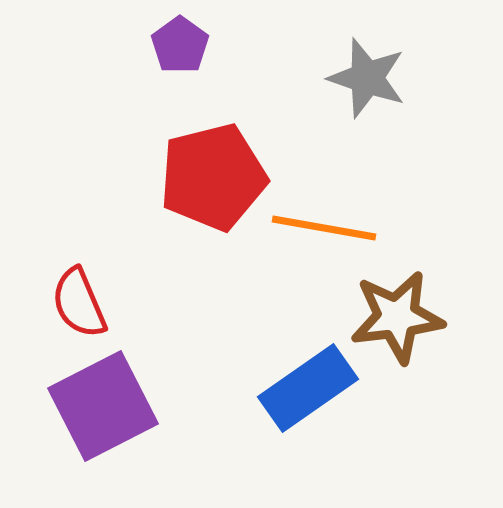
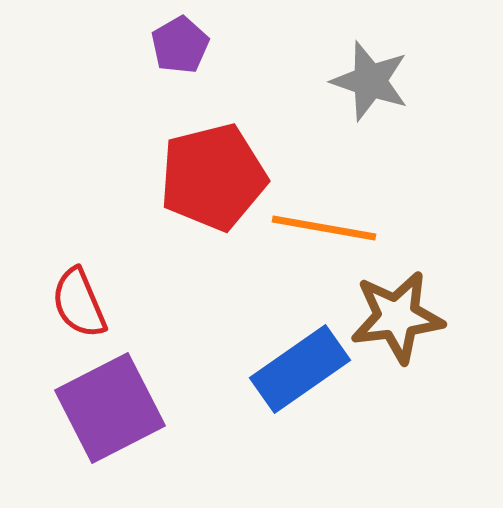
purple pentagon: rotated 6 degrees clockwise
gray star: moved 3 px right, 3 px down
blue rectangle: moved 8 px left, 19 px up
purple square: moved 7 px right, 2 px down
